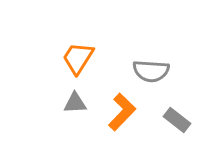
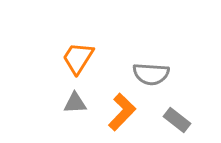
gray semicircle: moved 3 px down
